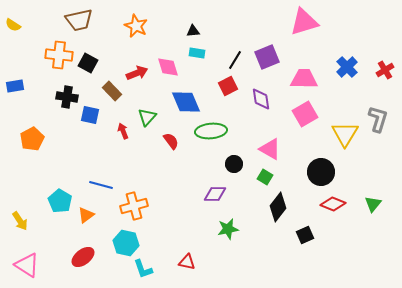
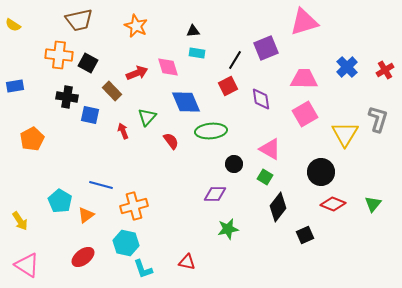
purple square at (267, 57): moved 1 px left, 9 px up
